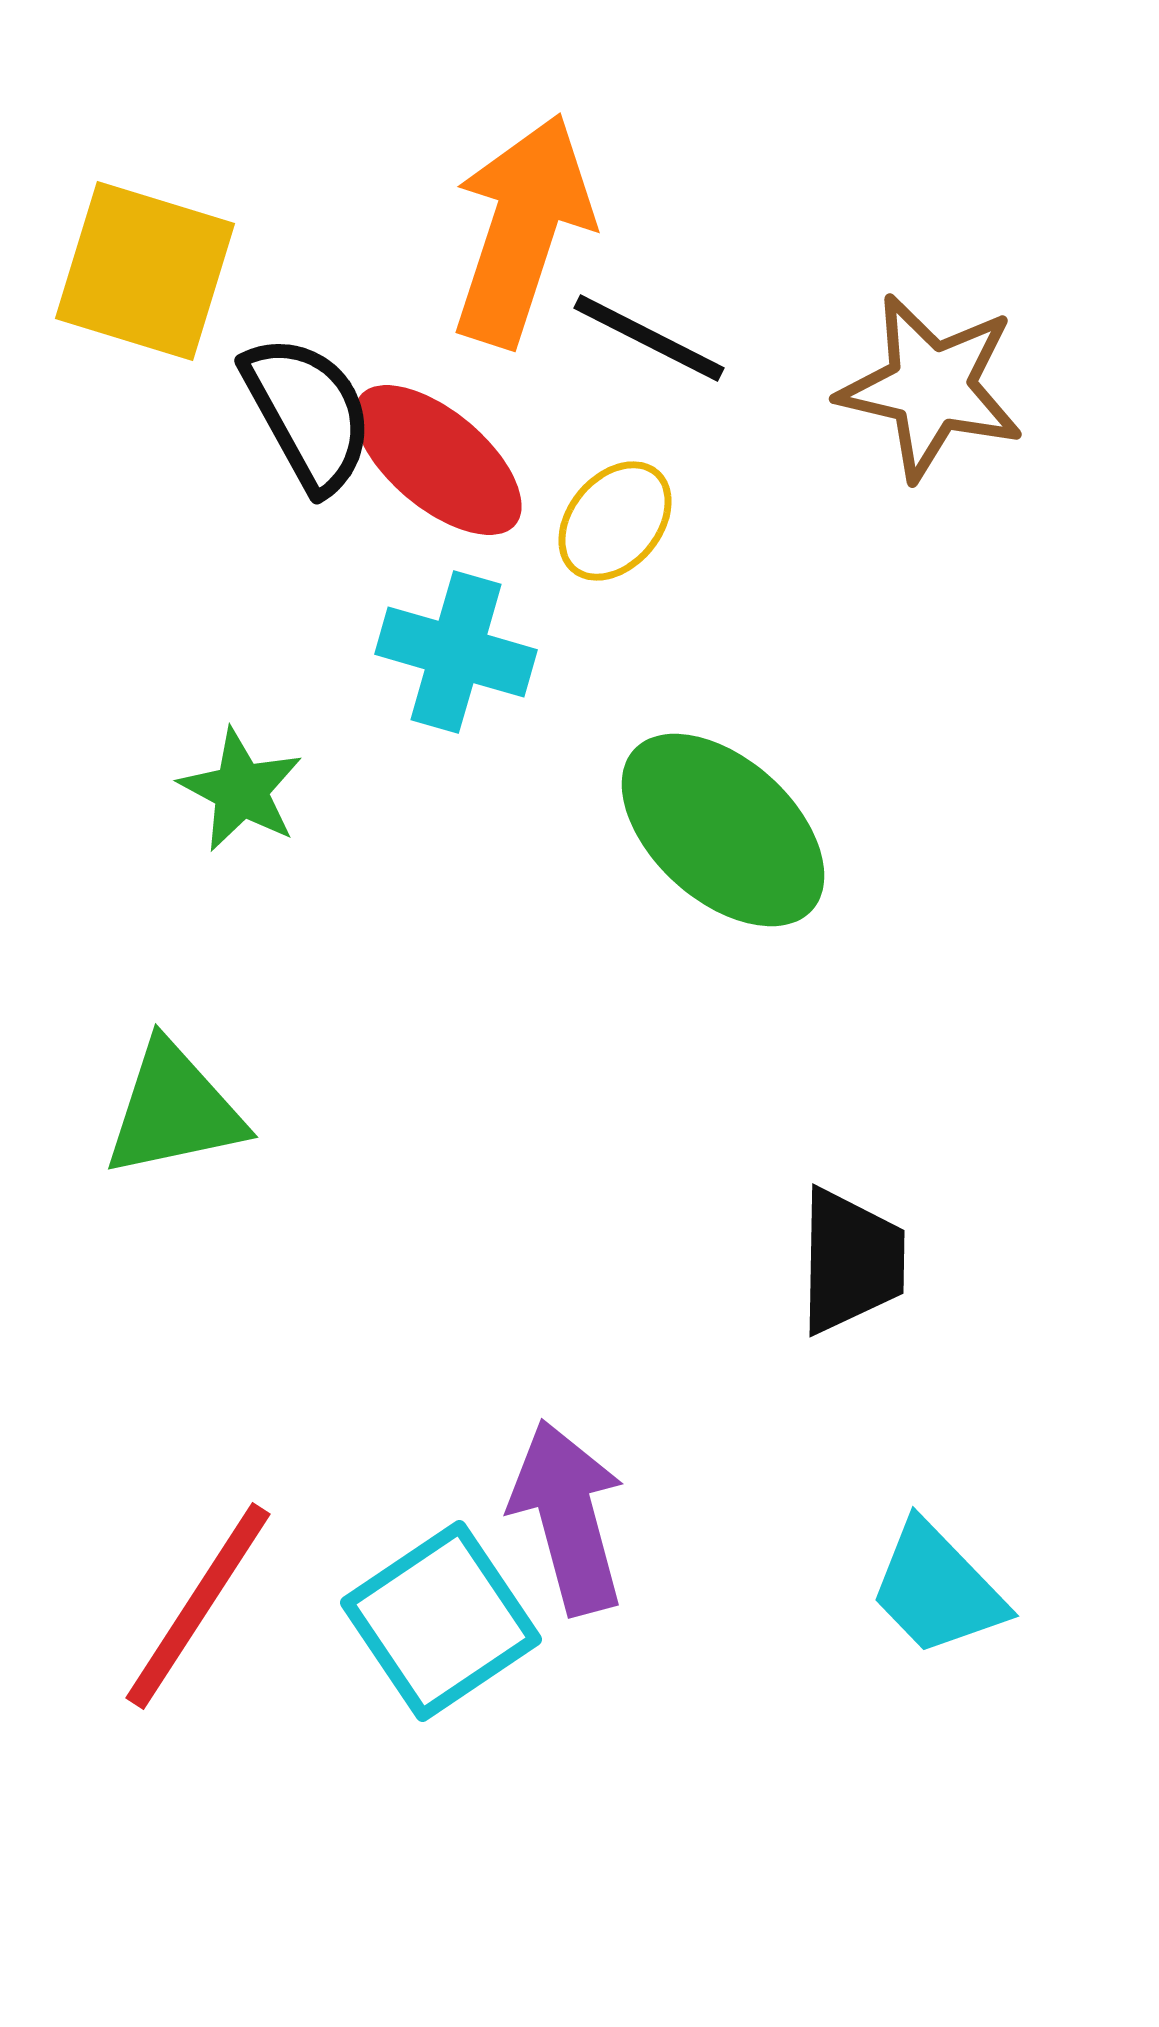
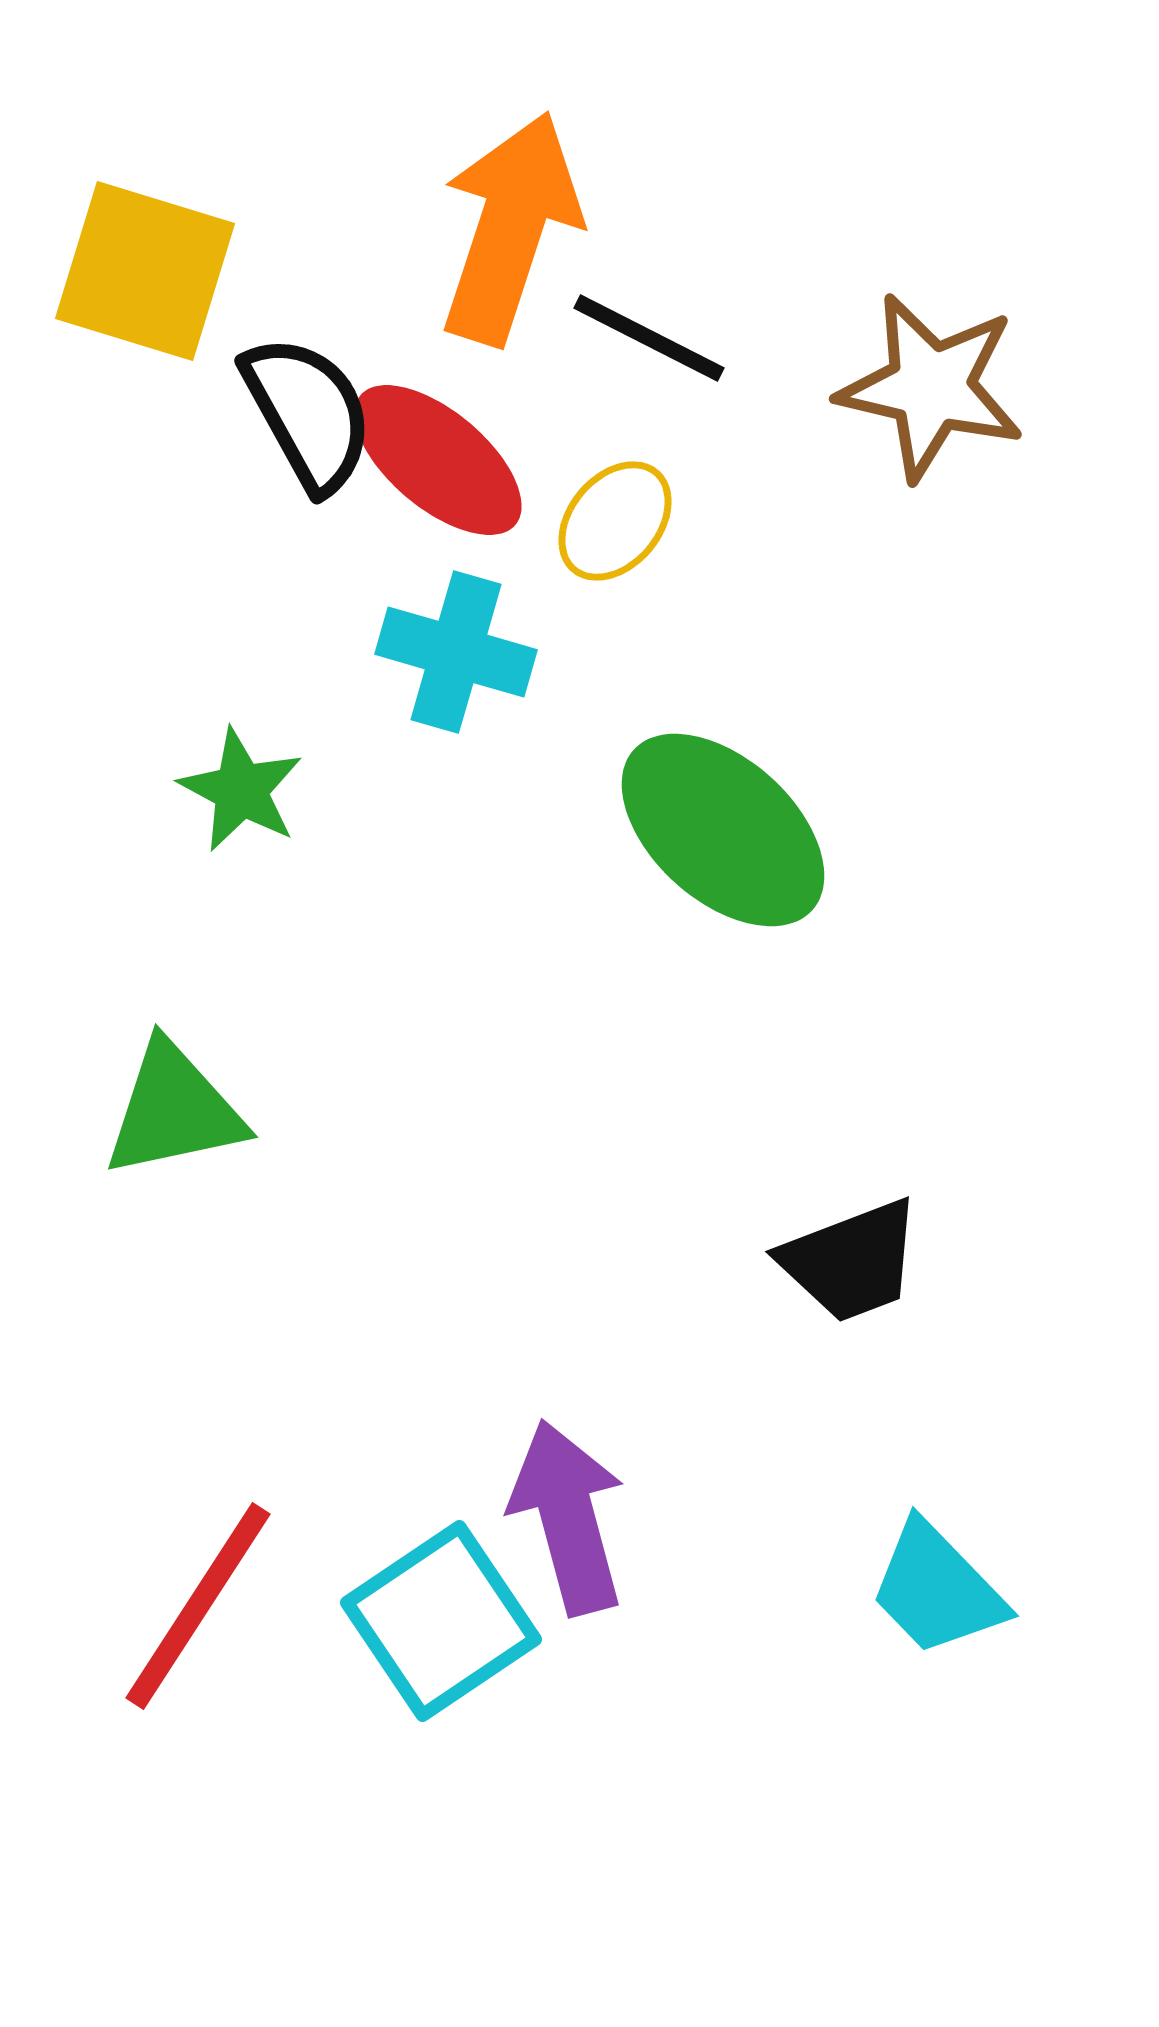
orange arrow: moved 12 px left, 2 px up
black trapezoid: rotated 68 degrees clockwise
